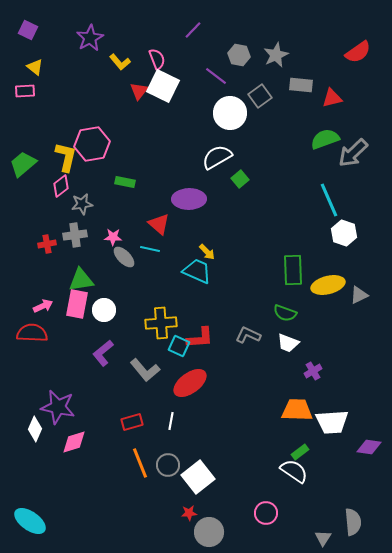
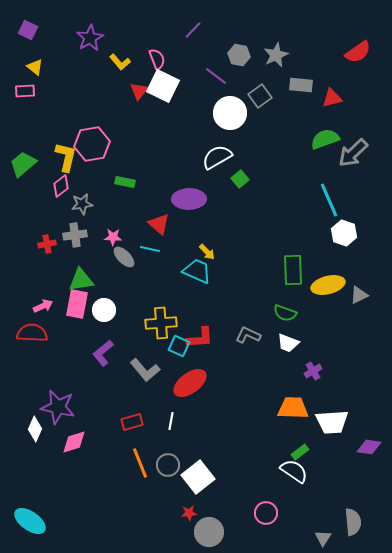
orange trapezoid at (297, 410): moved 4 px left, 2 px up
